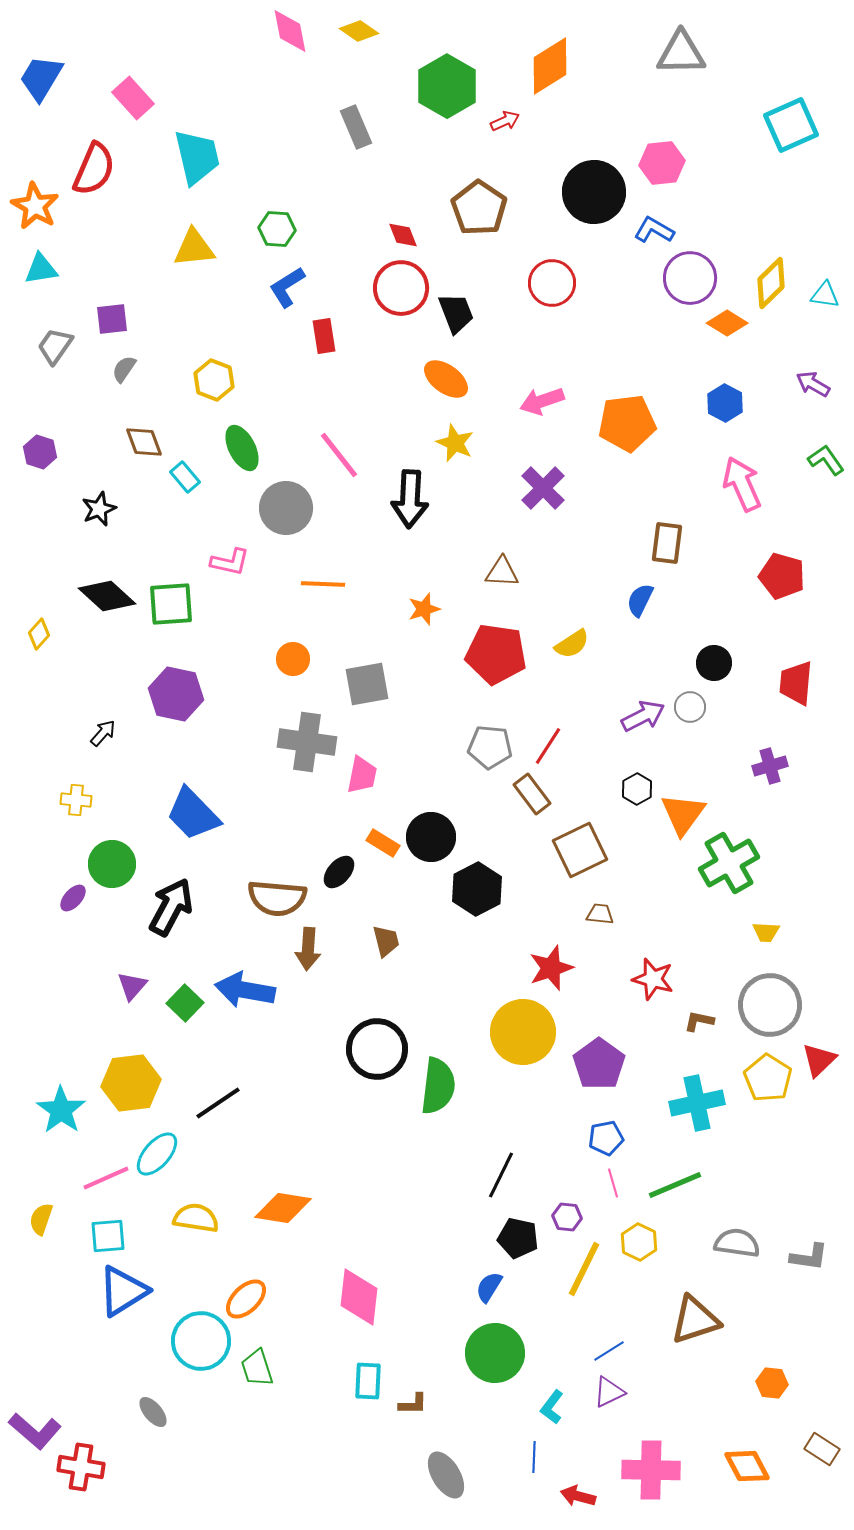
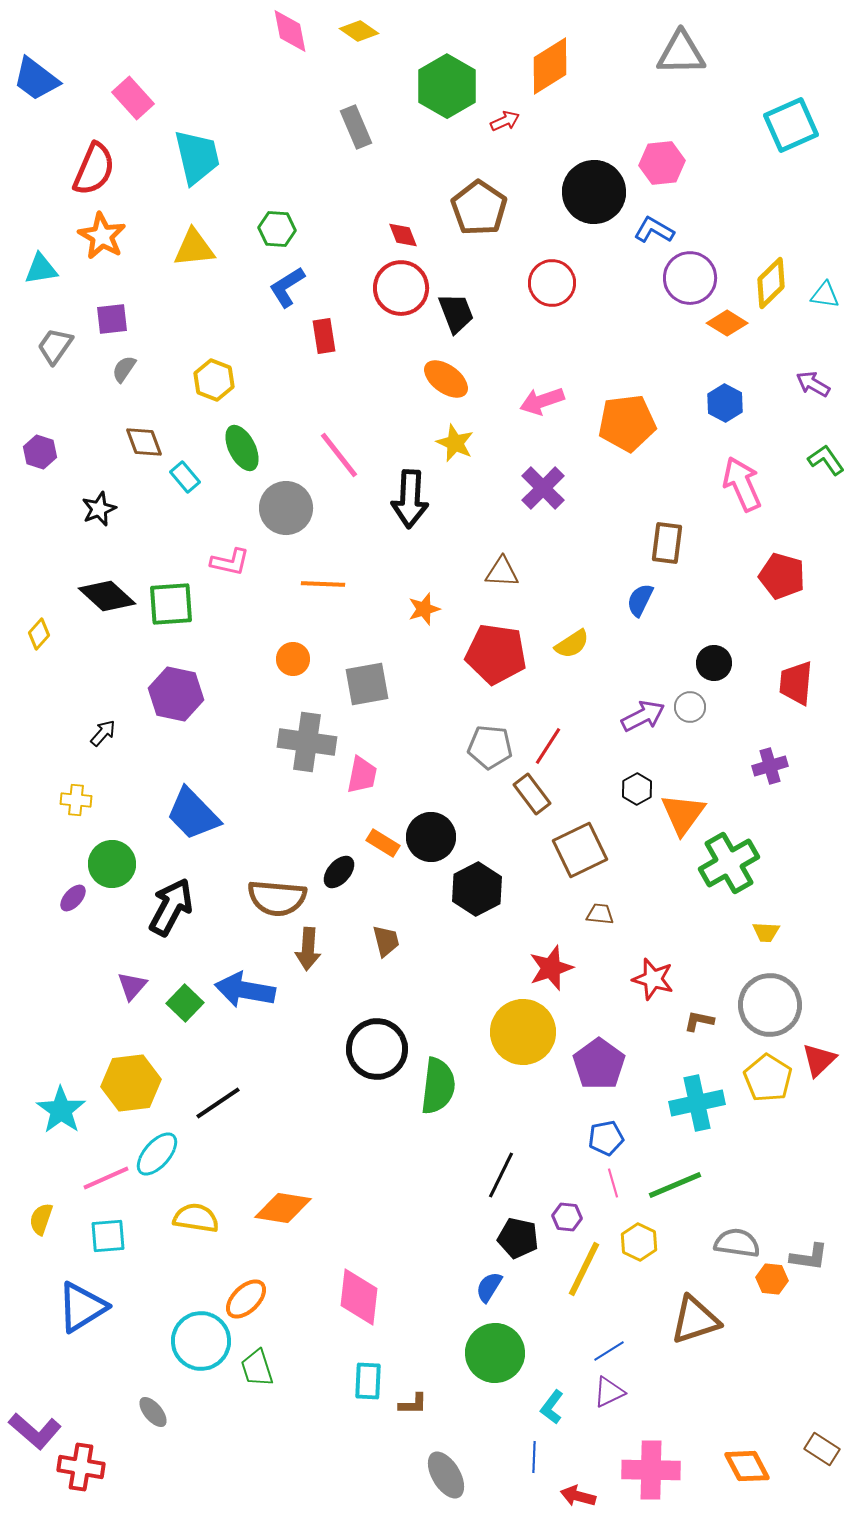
blue trapezoid at (41, 78): moved 5 px left, 1 px down; rotated 84 degrees counterclockwise
orange star at (35, 206): moved 67 px right, 30 px down
blue triangle at (123, 1291): moved 41 px left, 16 px down
orange hexagon at (772, 1383): moved 104 px up
